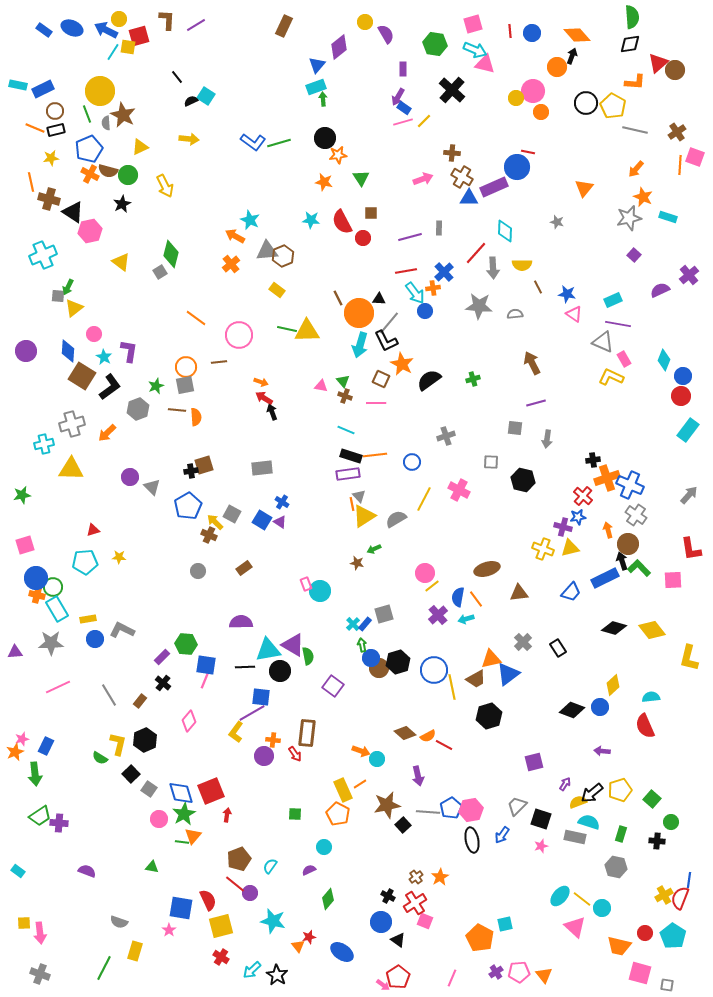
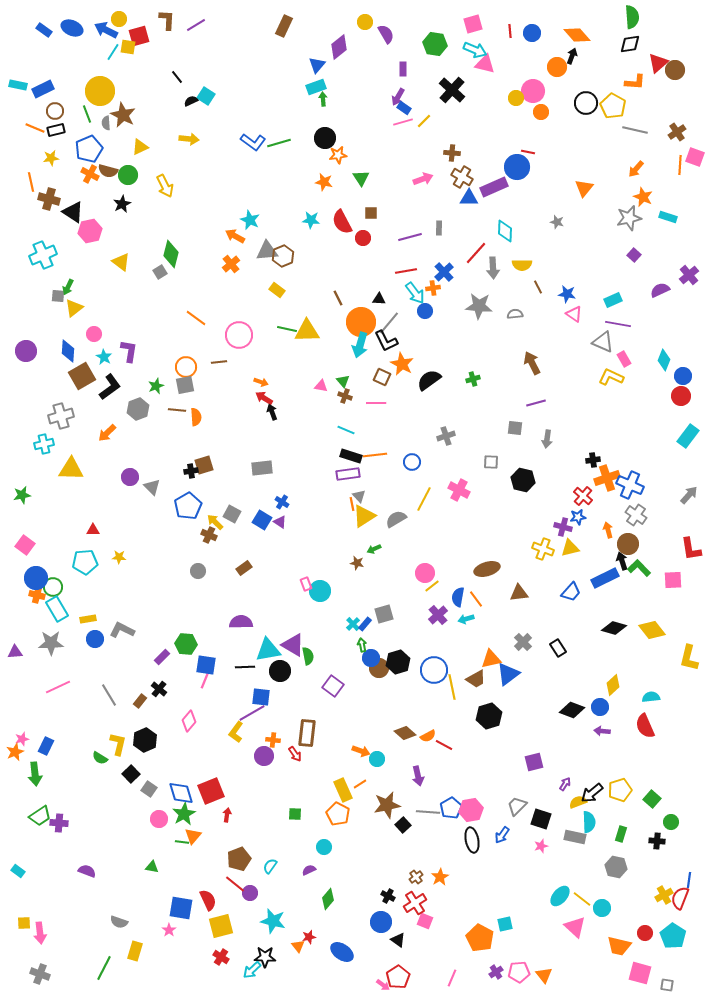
orange circle at (359, 313): moved 2 px right, 9 px down
brown square at (82, 376): rotated 28 degrees clockwise
brown square at (381, 379): moved 1 px right, 2 px up
gray cross at (72, 424): moved 11 px left, 8 px up
cyan rectangle at (688, 430): moved 6 px down
red triangle at (93, 530): rotated 16 degrees clockwise
pink square at (25, 545): rotated 36 degrees counterclockwise
black cross at (163, 683): moved 4 px left, 6 px down
purple arrow at (602, 751): moved 20 px up
cyan semicircle at (589, 822): rotated 70 degrees clockwise
black star at (277, 975): moved 12 px left, 18 px up; rotated 30 degrees counterclockwise
